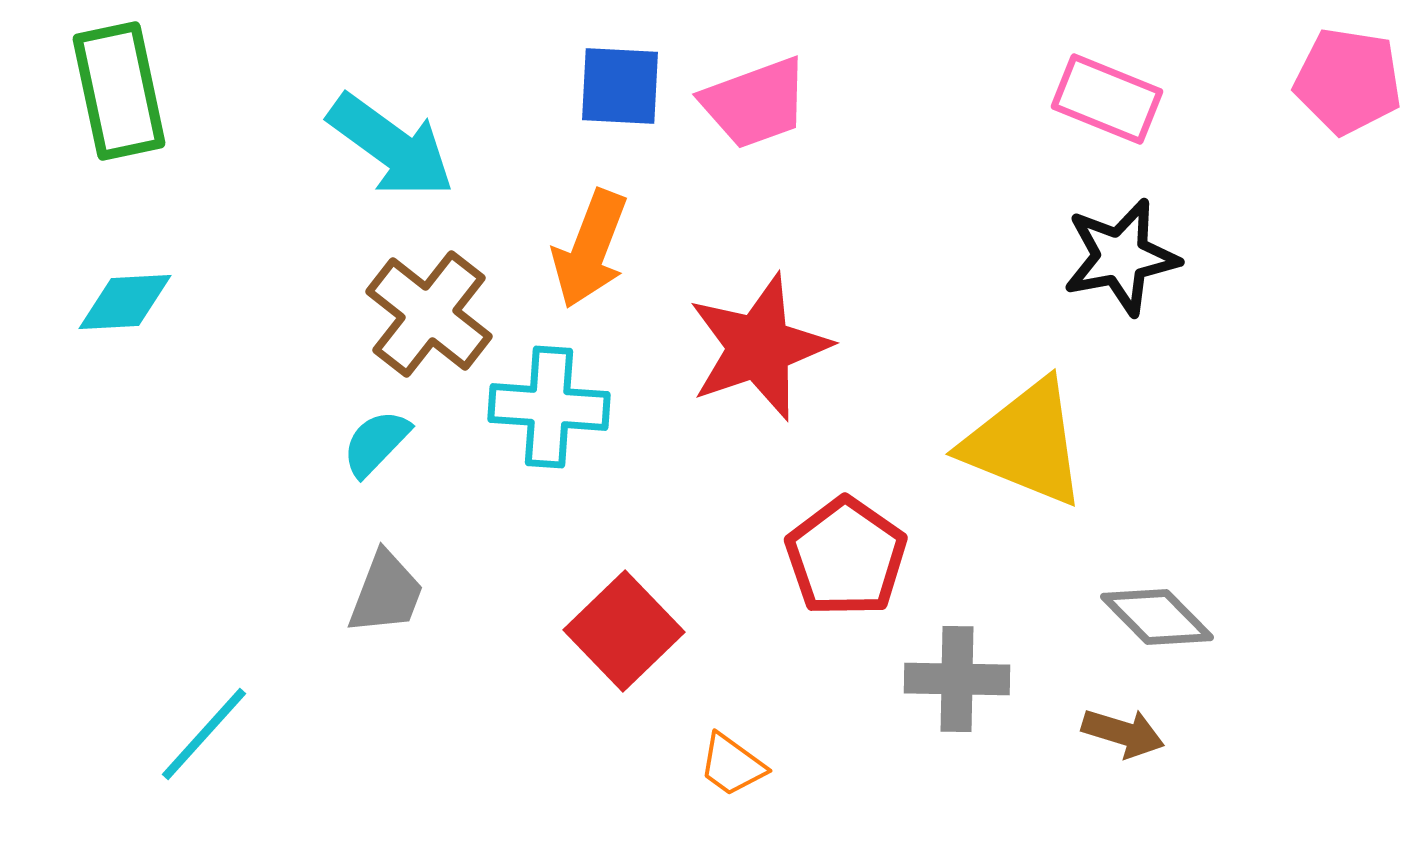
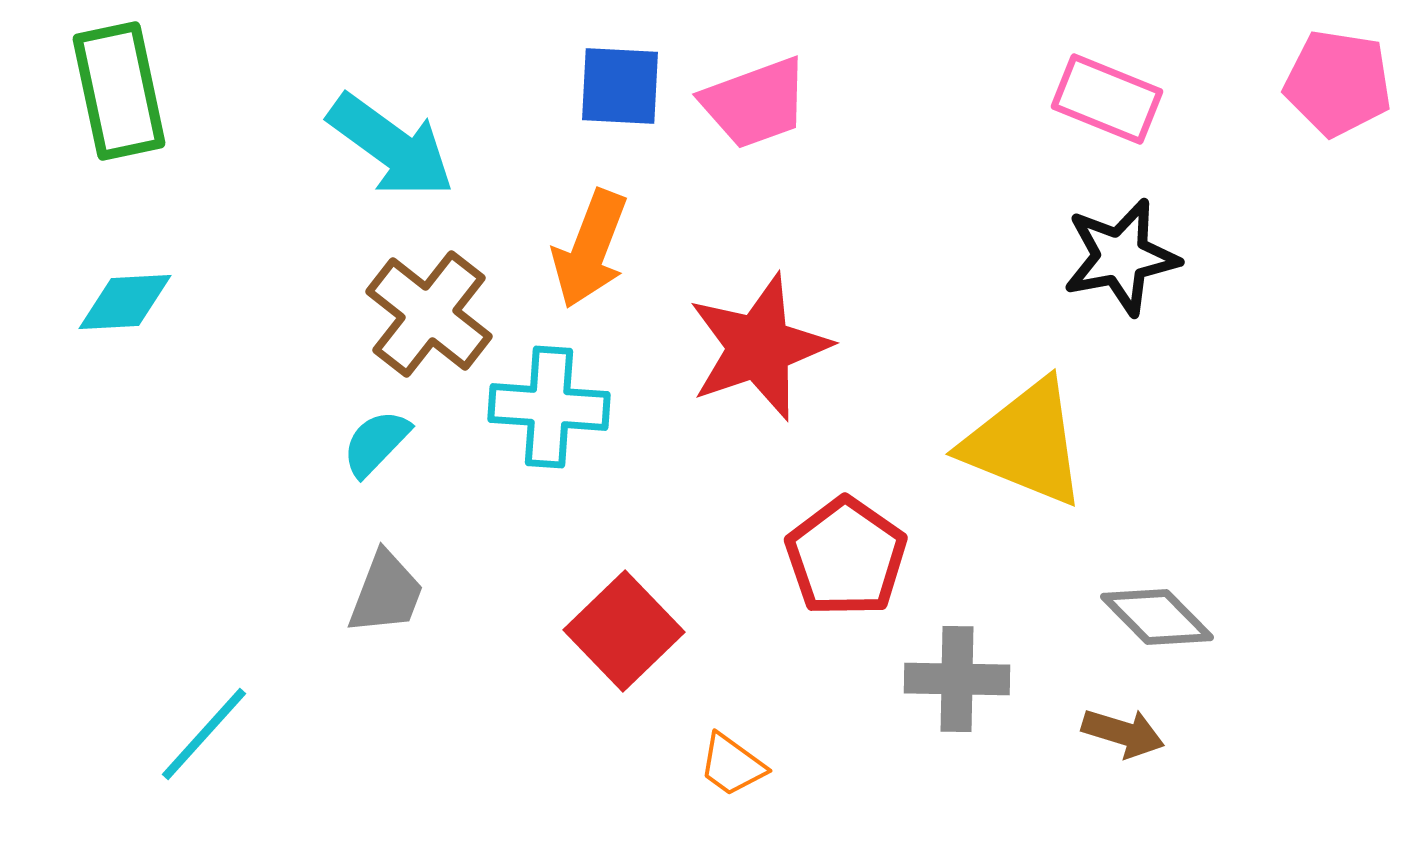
pink pentagon: moved 10 px left, 2 px down
